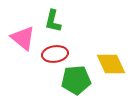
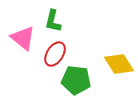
red ellipse: rotated 50 degrees counterclockwise
yellow diamond: moved 8 px right; rotated 8 degrees counterclockwise
green pentagon: rotated 12 degrees clockwise
